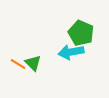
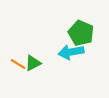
green triangle: rotated 48 degrees clockwise
